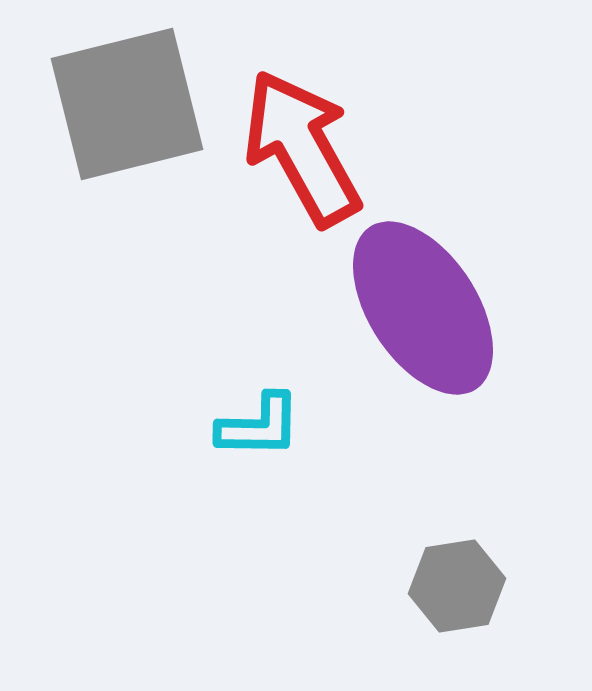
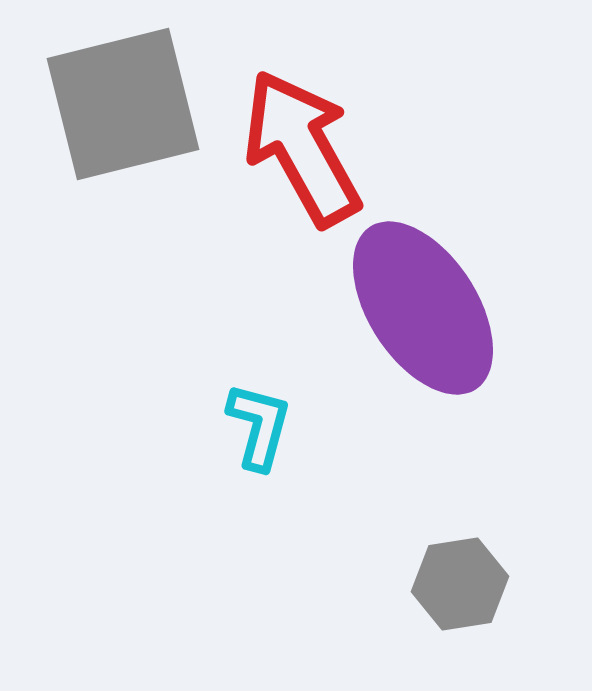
gray square: moved 4 px left
cyan L-shape: rotated 76 degrees counterclockwise
gray hexagon: moved 3 px right, 2 px up
